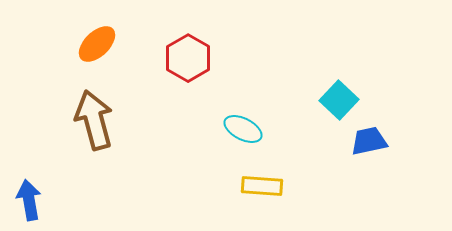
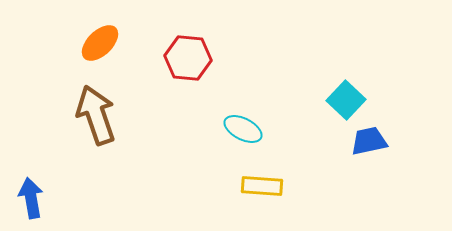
orange ellipse: moved 3 px right, 1 px up
red hexagon: rotated 24 degrees counterclockwise
cyan square: moved 7 px right
brown arrow: moved 2 px right, 5 px up; rotated 4 degrees counterclockwise
blue arrow: moved 2 px right, 2 px up
